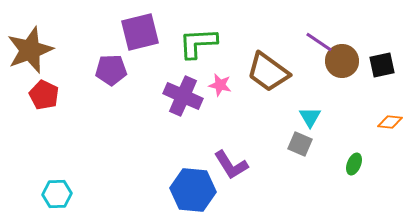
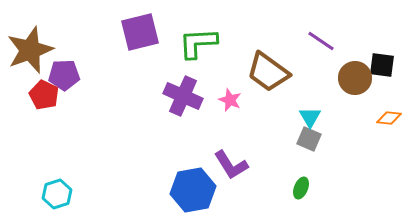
purple line: moved 2 px right, 1 px up
brown circle: moved 13 px right, 17 px down
black square: rotated 20 degrees clockwise
purple pentagon: moved 47 px left, 5 px down
pink star: moved 10 px right, 15 px down; rotated 10 degrees clockwise
orange diamond: moved 1 px left, 4 px up
gray square: moved 9 px right, 5 px up
green ellipse: moved 53 px left, 24 px down
blue hexagon: rotated 15 degrees counterclockwise
cyan hexagon: rotated 16 degrees counterclockwise
